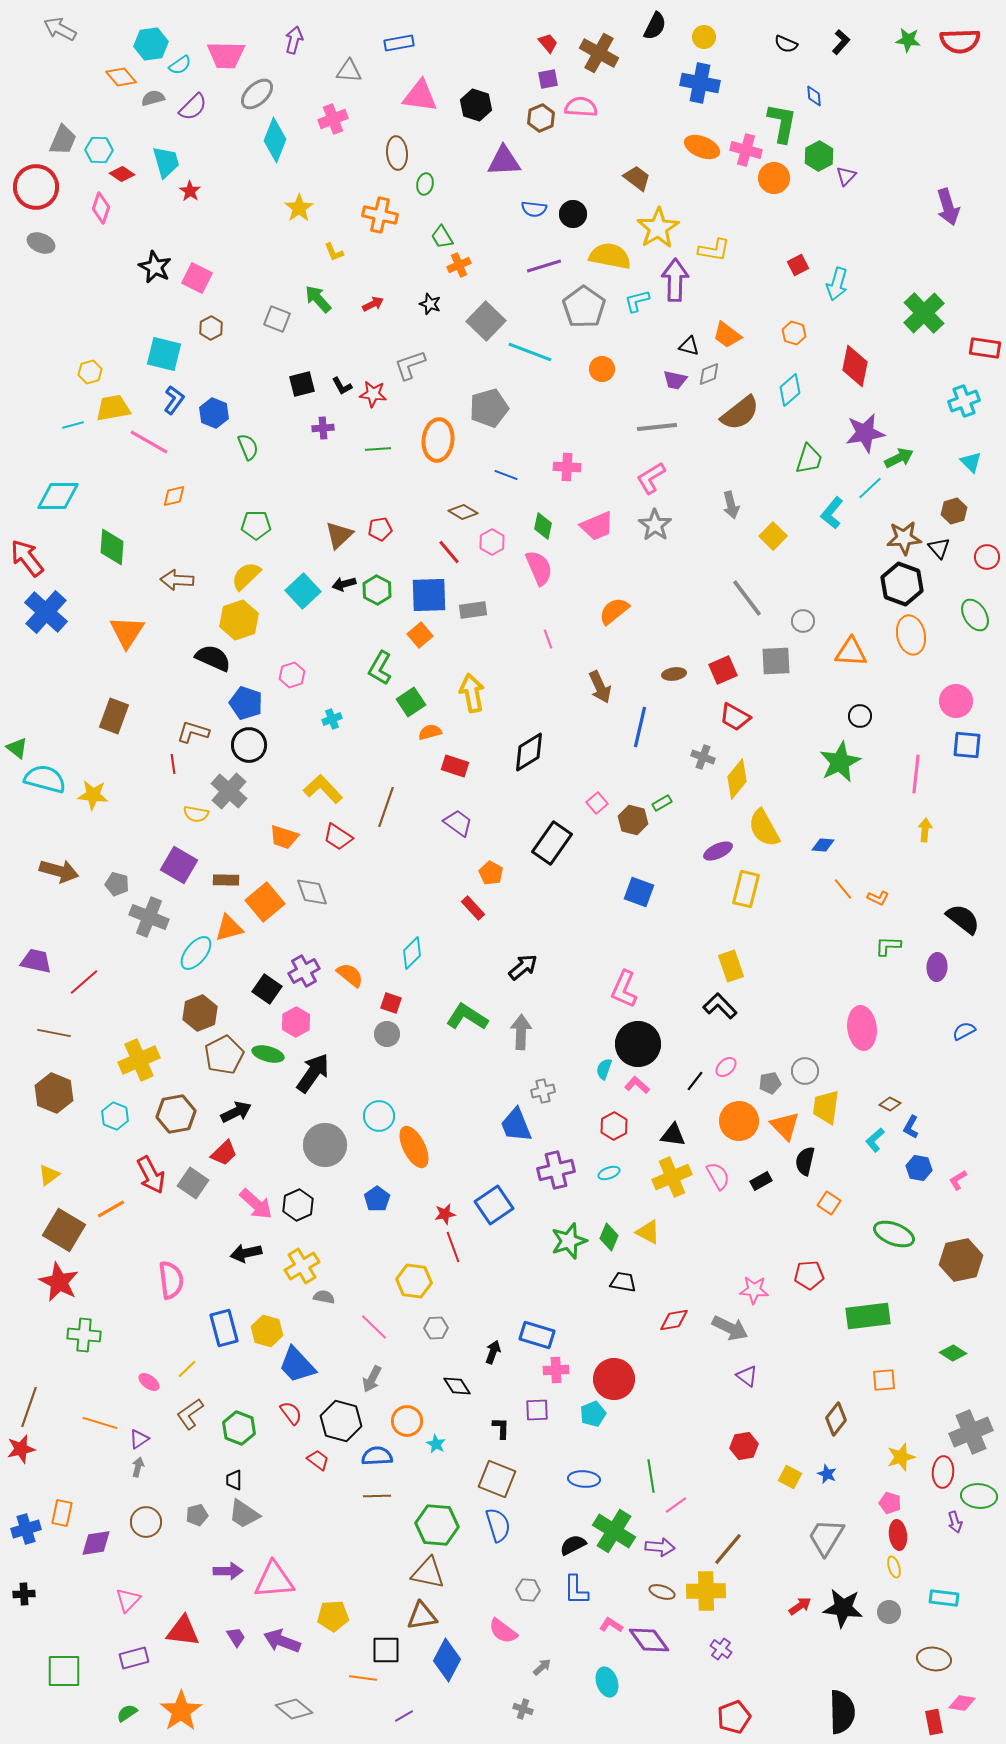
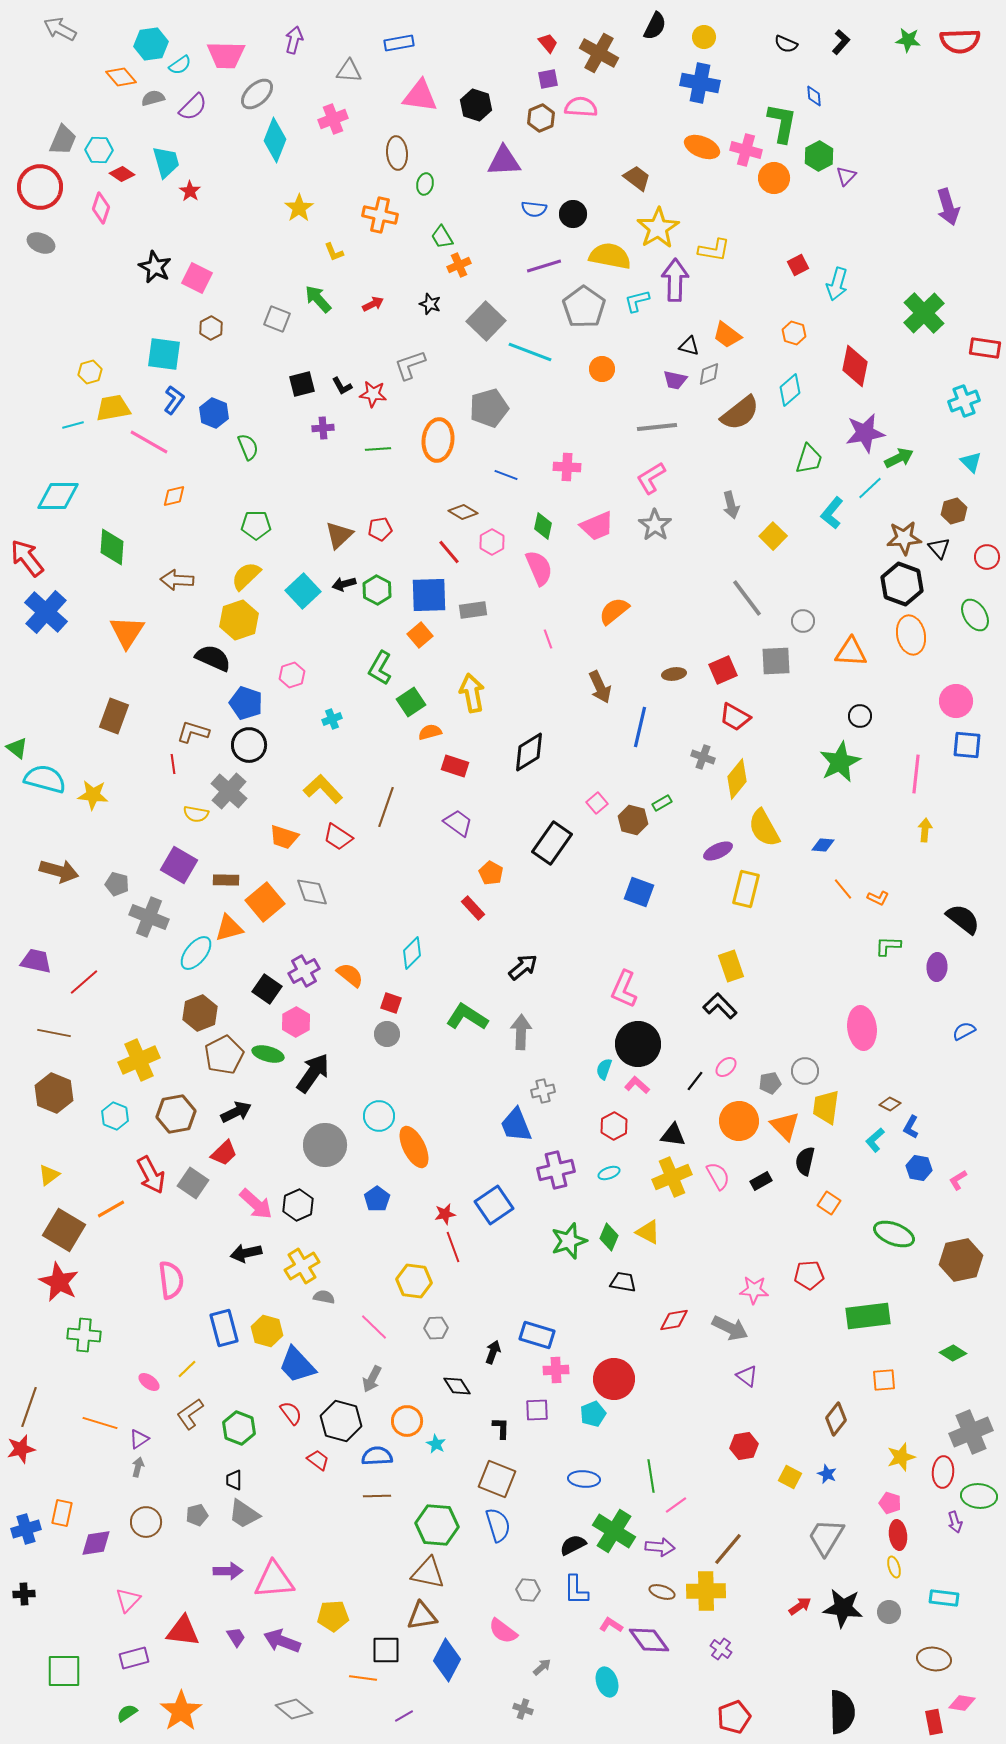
red circle at (36, 187): moved 4 px right
cyan square at (164, 354): rotated 6 degrees counterclockwise
